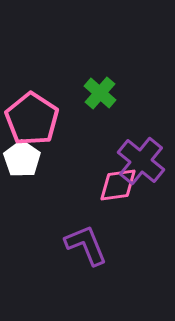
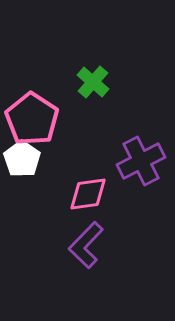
green cross: moved 7 px left, 11 px up
purple cross: rotated 24 degrees clockwise
pink diamond: moved 30 px left, 9 px down
purple L-shape: rotated 114 degrees counterclockwise
